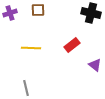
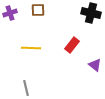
red rectangle: rotated 14 degrees counterclockwise
